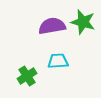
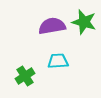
green star: moved 1 px right
green cross: moved 2 px left
